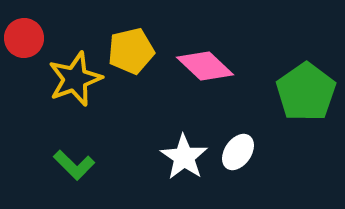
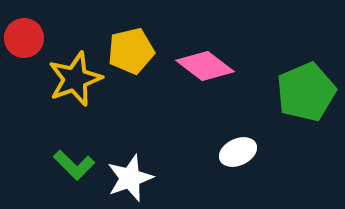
pink diamond: rotated 6 degrees counterclockwise
green pentagon: rotated 12 degrees clockwise
white ellipse: rotated 30 degrees clockwise
white star: moved 54 px left, 21 px down; rotated 18 degrees clockwise
